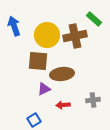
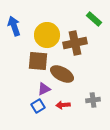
brown cross: moved 7 px down
brown ellipse: rotated 35 degrees clockwise
blue square: moved 4 px right, 14 px up
